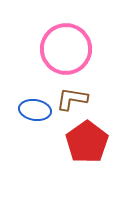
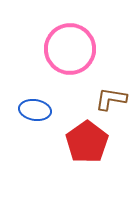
pink circle: moved 4 px right
brown L-shape: moved 39 px right
